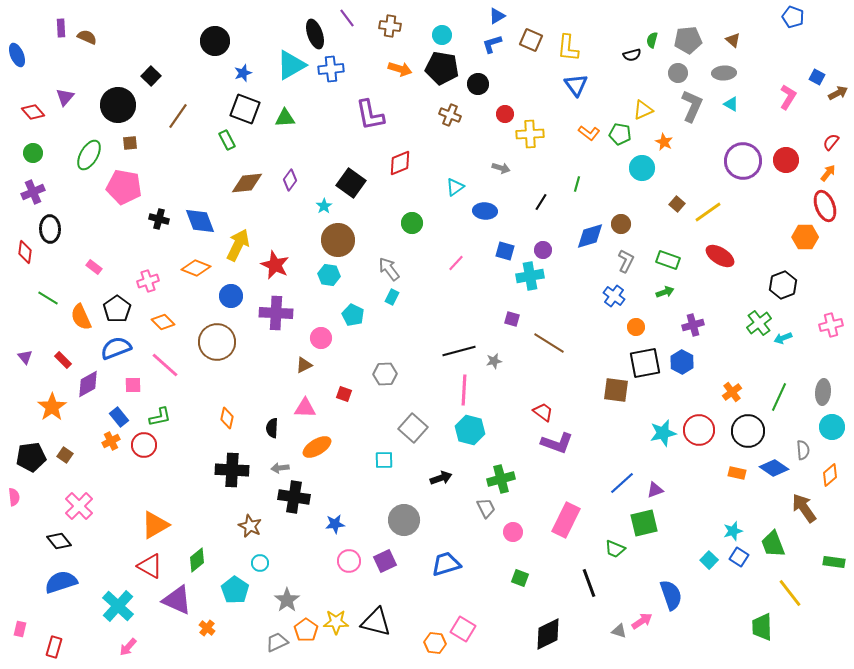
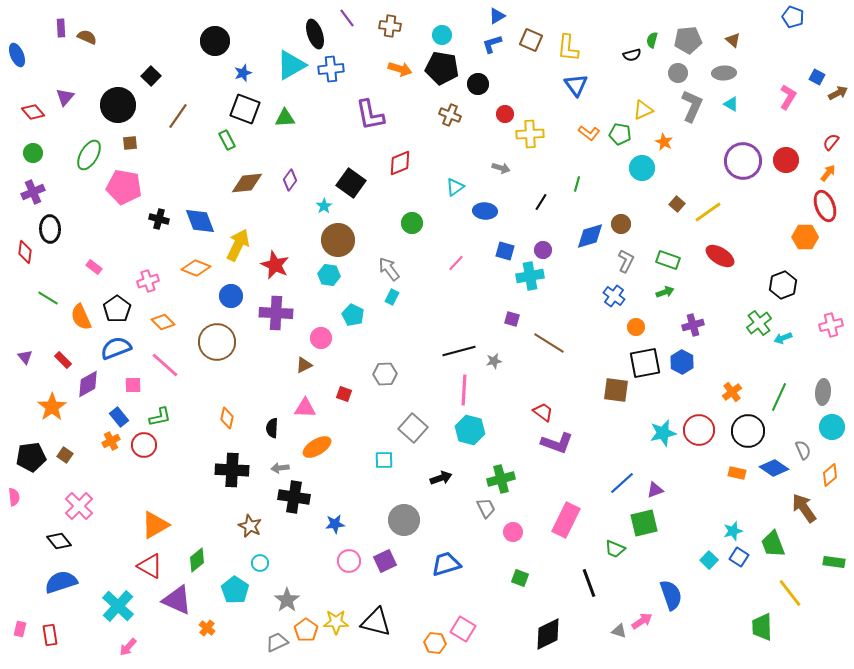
gray semicircle at (803, 450): rotated 18 degrees counterclockwise
red rectangle at (54, 647): moved 4 px left, 12 px up; rotated 25 degrees counterclockwise
